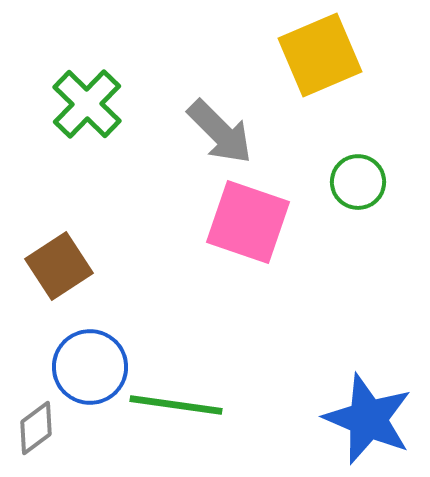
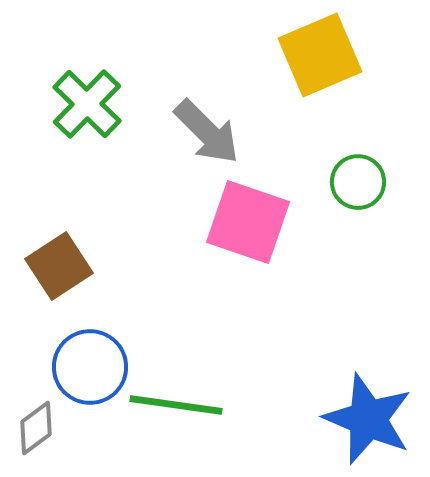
gray arrow: moved 13 px left
